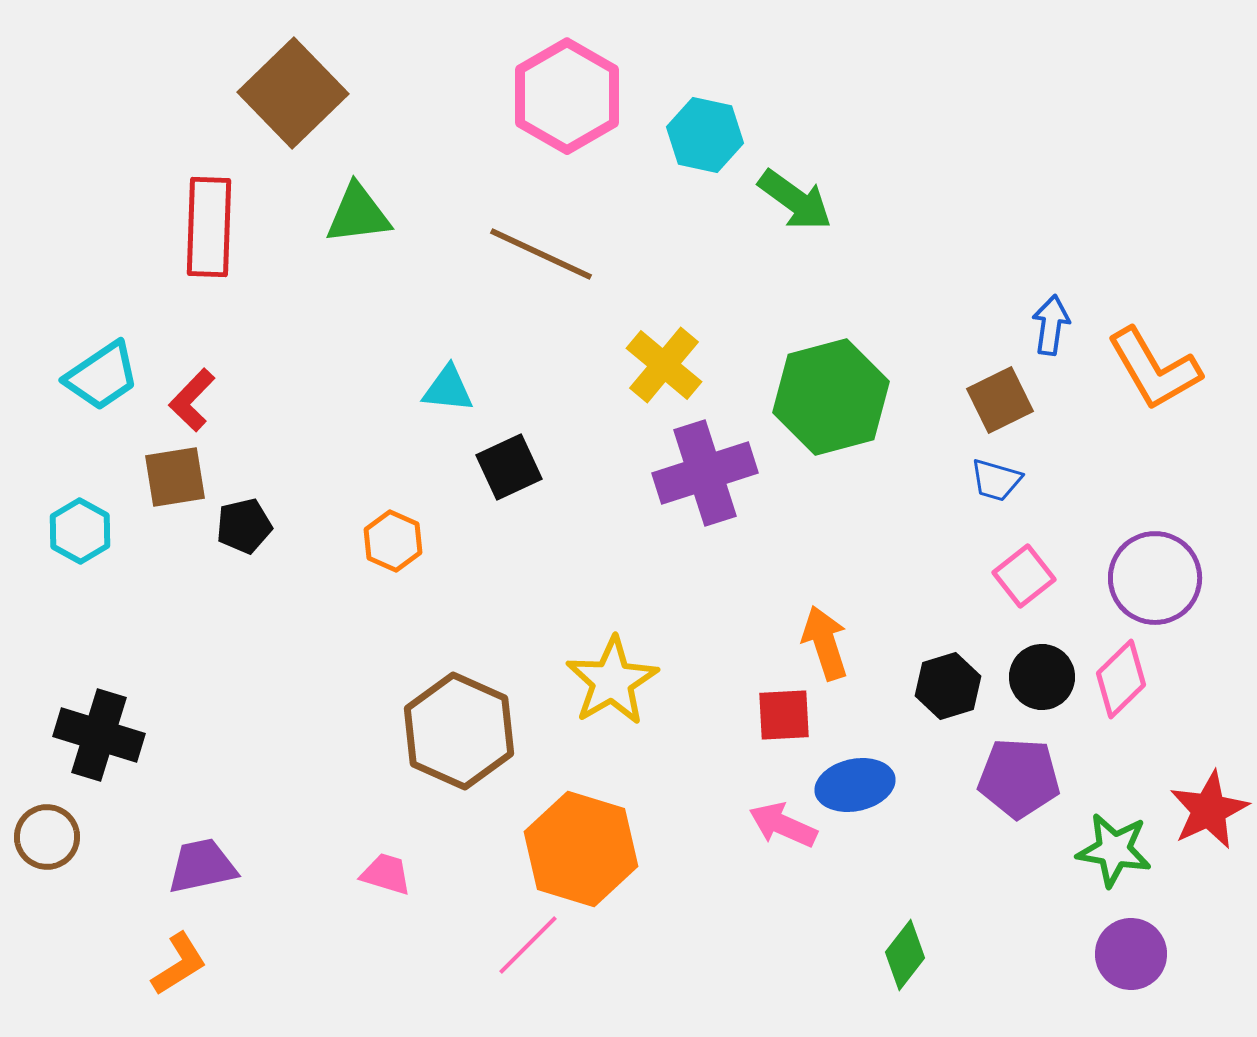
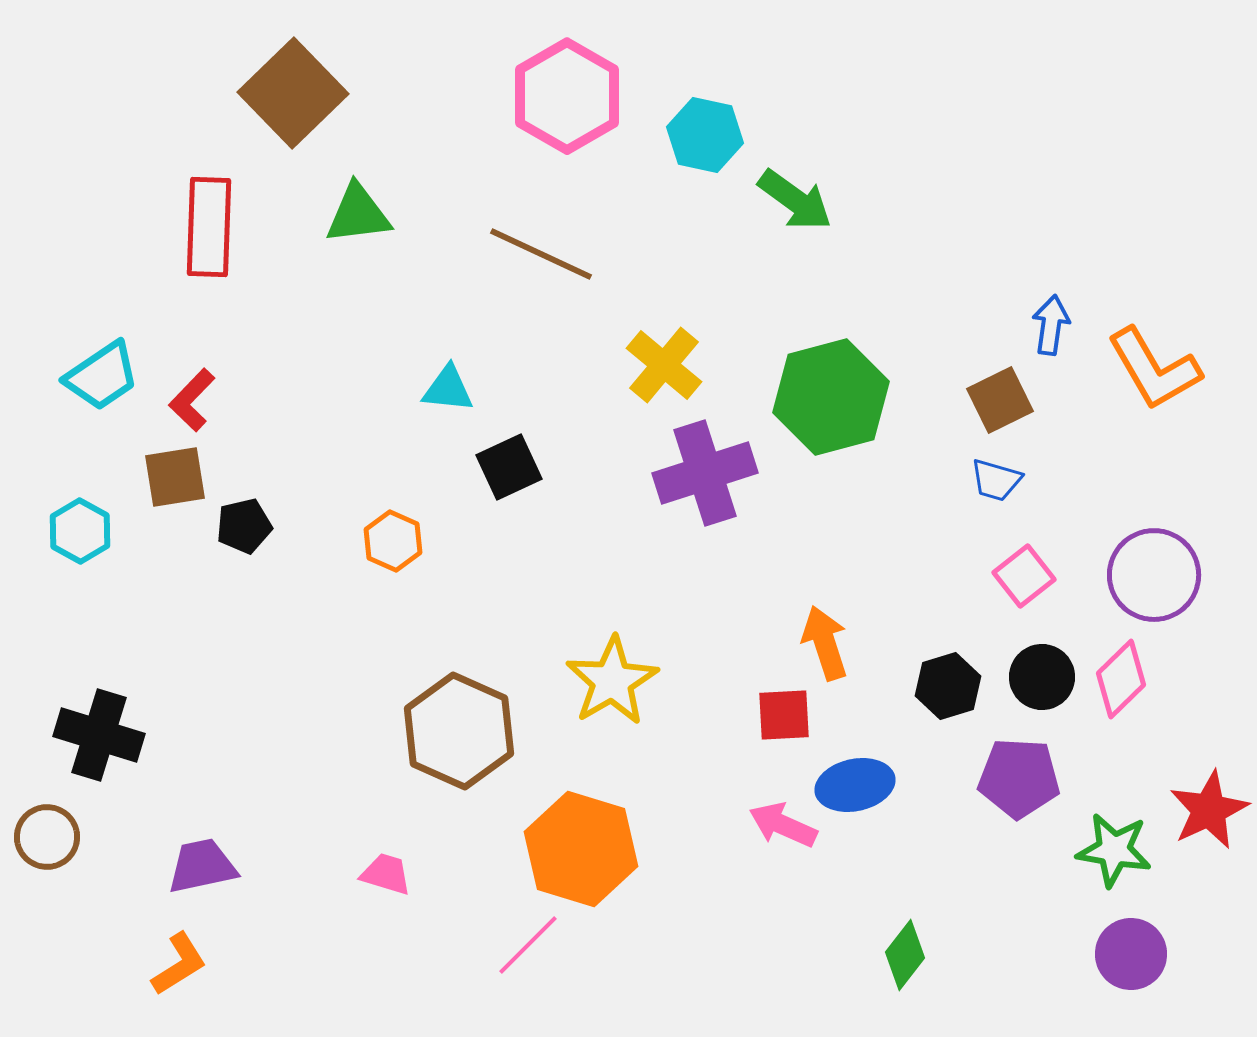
purple circle at (1155, 578): moved 1 px left, 3 px up
